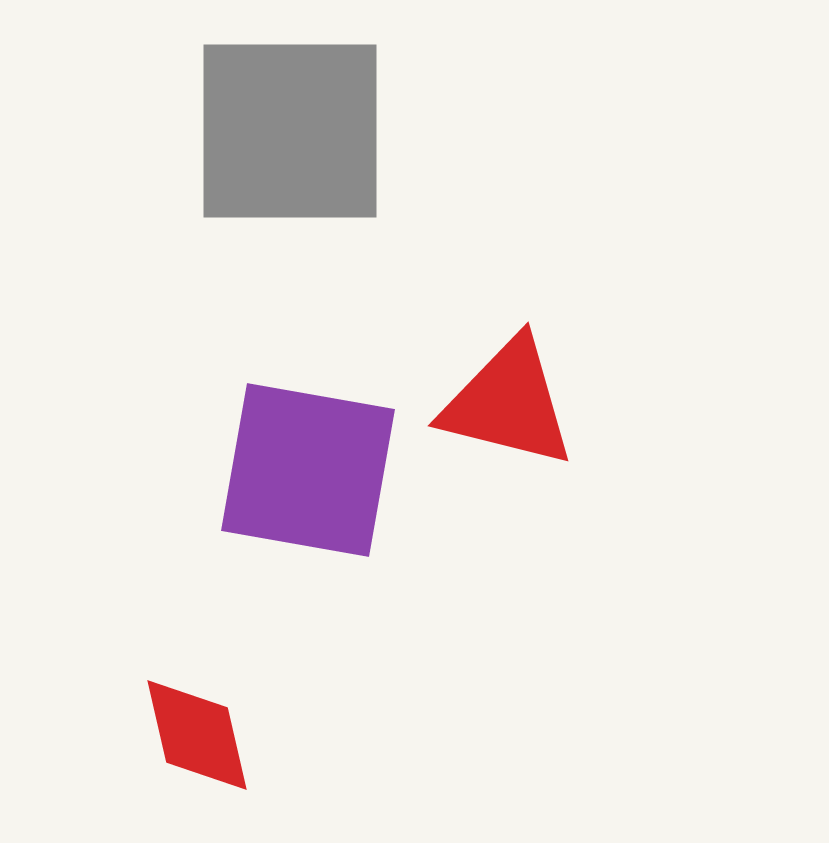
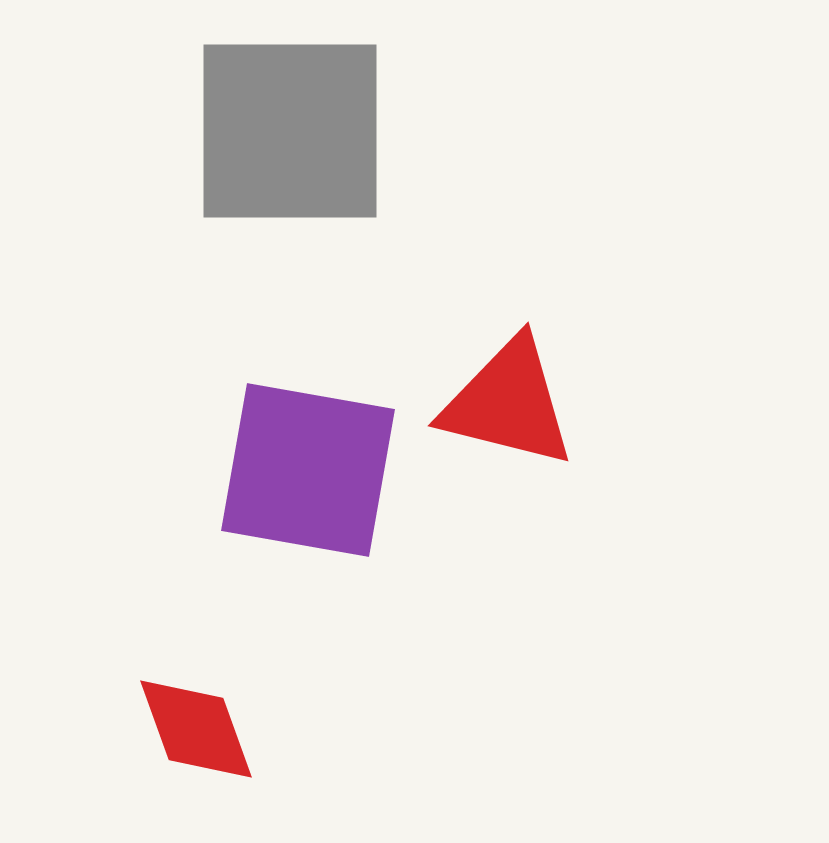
red diamond: moved 1 px left, 6 px up; rotated 7 degrees counterclockwise
